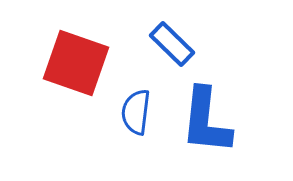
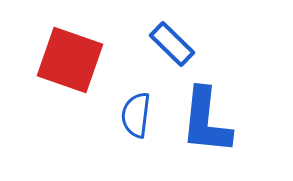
red square: moved 6 px left, 3 px up
blue semicircle: moved 3 px down
